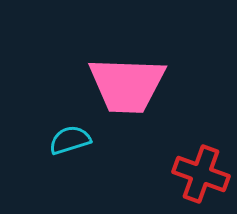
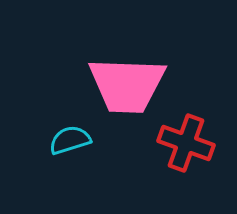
red cross: moved 15 px left, 31 px up
